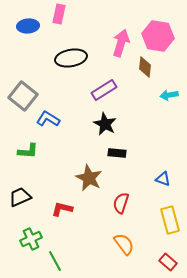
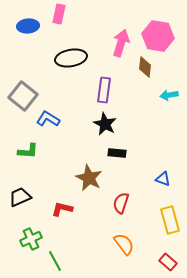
purple rectangle: rotated 50 degrees counterclockwise
